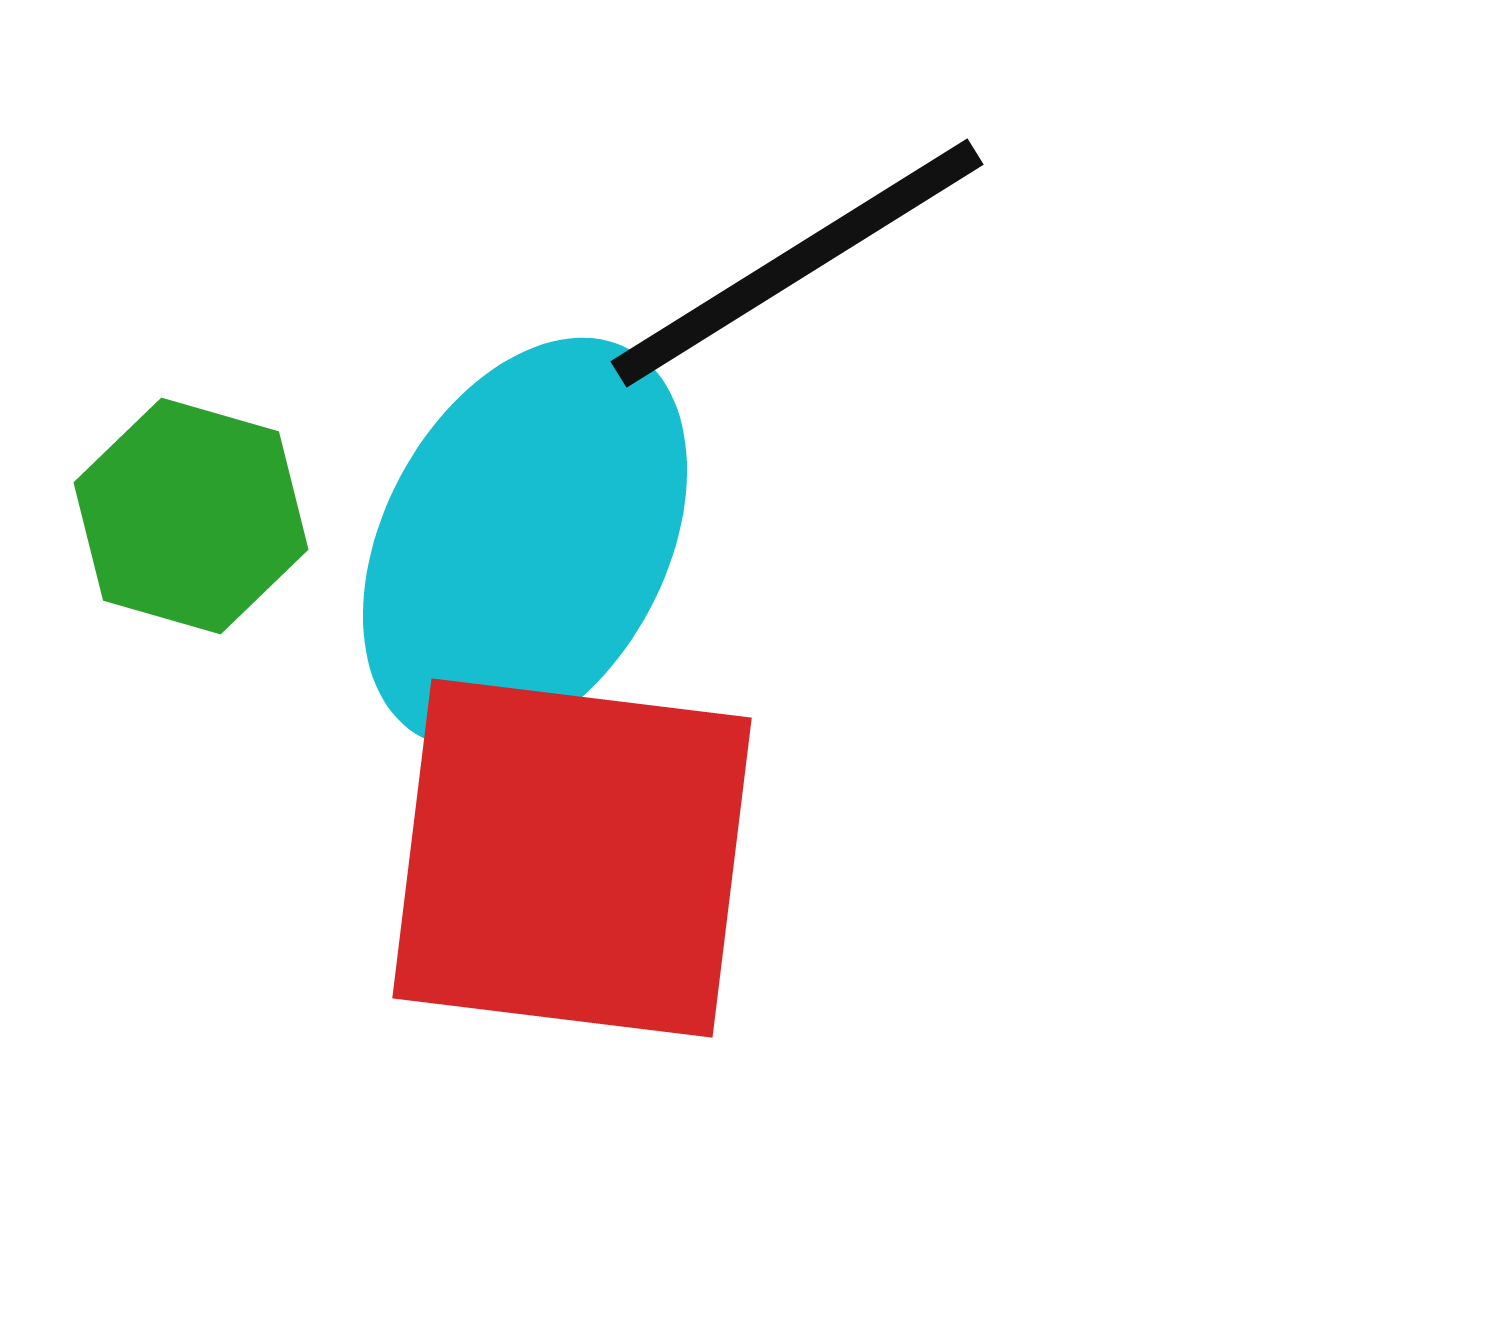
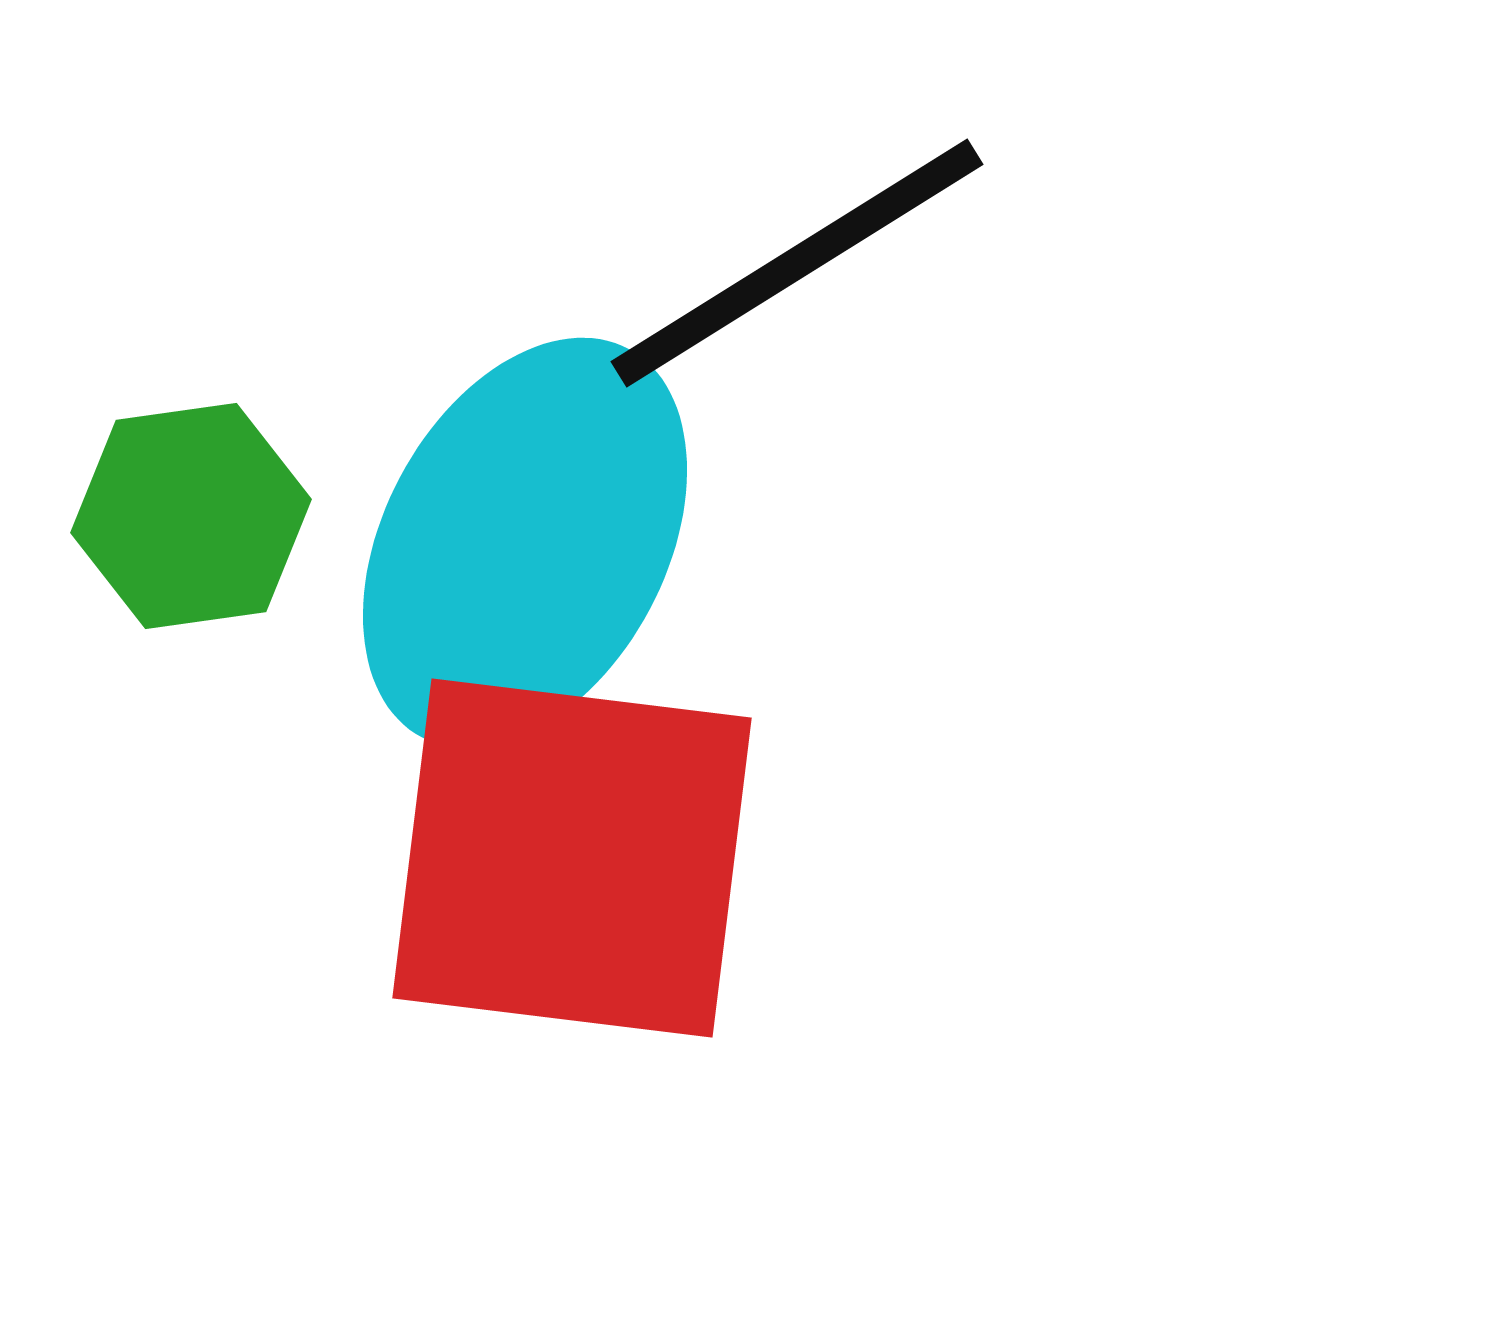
green hexagon: rotated 24 degrees counterclockwise
